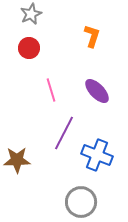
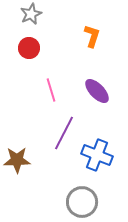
gray circle: moved 1 px right
